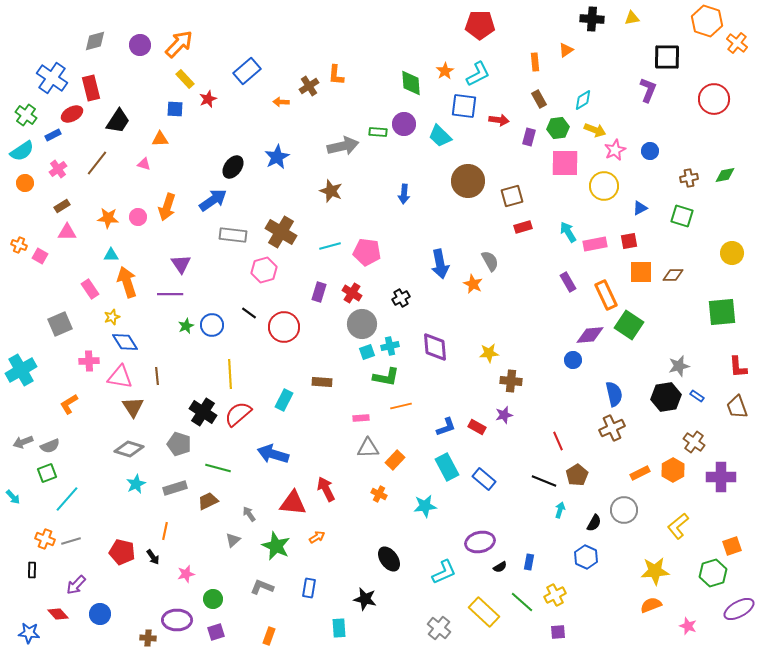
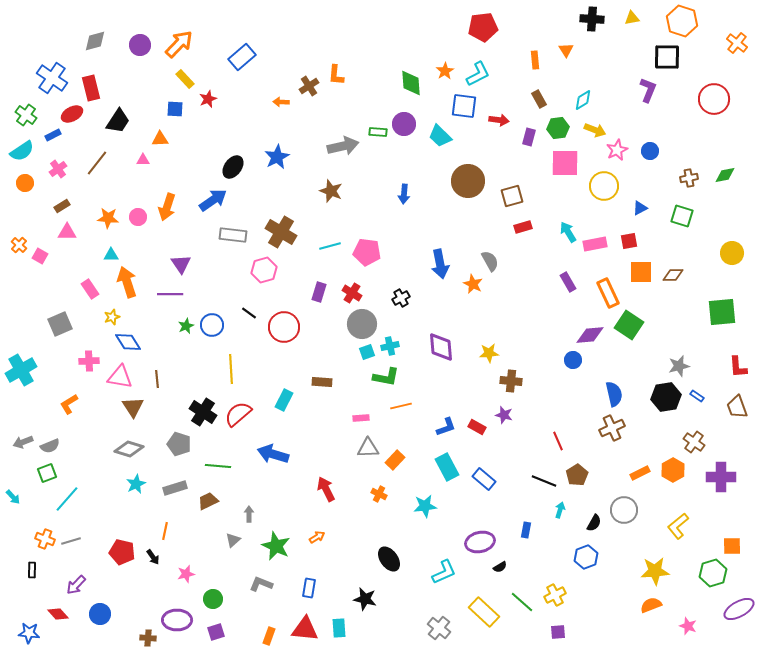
orange hexagon at (707, 21): moved 25 px left
red pentagon at (480, 25): moved 3 px right, 2 px down; rotated 8 degrees counterclockwise
orange triangle at (566, 50): rotated 28 degrees counterclockwise
orange rectangle at (535, 62): moved 2 px up
blue rectangle at (247, 71): moved 5 px left, 14 px up
pink star at (615, 150): moved 2 px right
pink triangle at (144, 164): moved 1 px left, 4 px up; rotated 16 degrees counterclockwise
orange cross at (19, 245): rotated 21 degrees clockwise
orange rectangle at (606, 295): moved 2 px right, 2 px up
blue diamond at (125, 342): moved 3 px right
purple diamond at (435, 347): moved 6 px right
yellow line at (230, 374): moved 1 px right, 5 px up
brown line at (157, 376): moved 3 px down
purple star at (504, 415): rotated 30 degrees clockwise
green line at (218, 468): moved 2 px up; rotated 10 degrees counterclockwise
red triangle at (293, 503): moved 12 px right, 126 px down
gray arrow at (249, 514): rotated 35 degrees clockwise
orange square at (732, 546): rotated 18 degrees clockwise
blue hexagon at (586, 557): rotated 15 degrees clockwise
blue rectangle at (529, 562): moved 3 px left, 32 px up
gray L-shape at (262, 587): moved 1 px left, 3 px up
